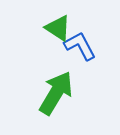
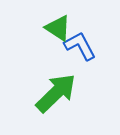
green arrow: rotated 15 degrees clockwise
